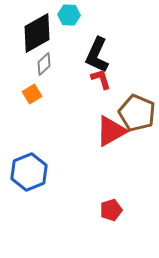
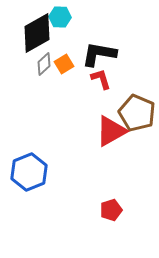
cyan hexagon: moved 9 px left, 2 px down
black L-shape: moved 2 px right, 1 px up; rotated 75 degrees clockwise
orange square: moved 32 px right, 30 px up
